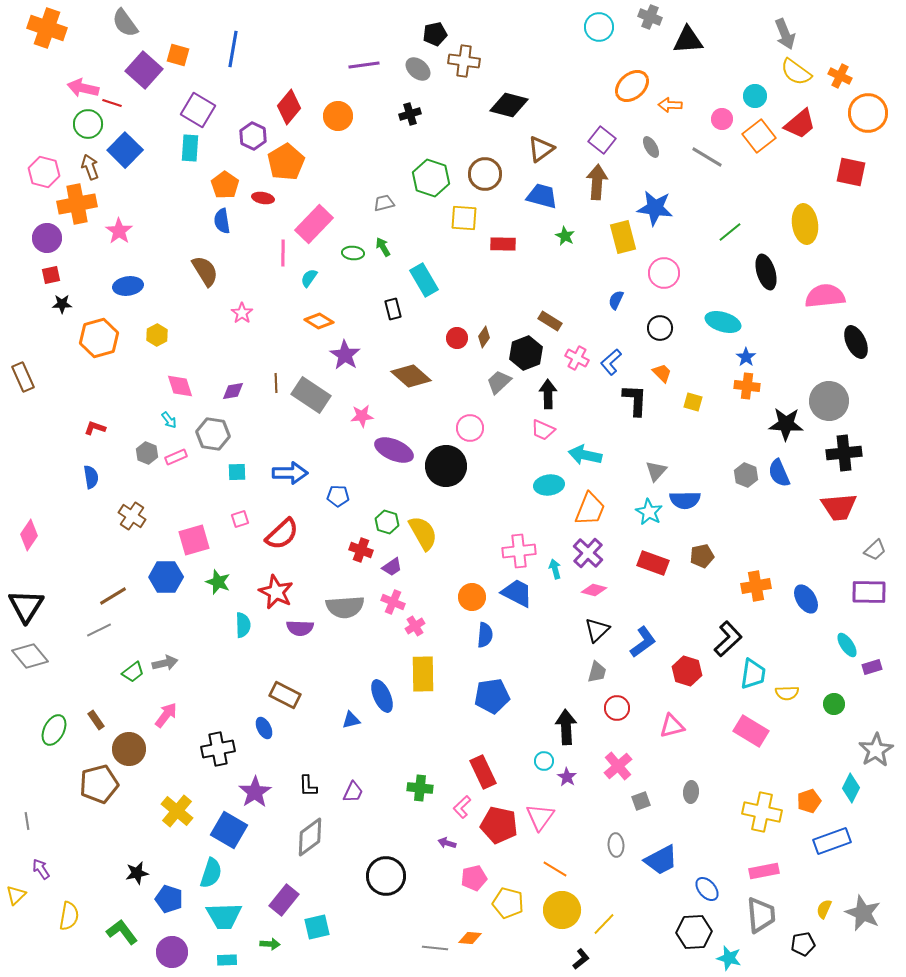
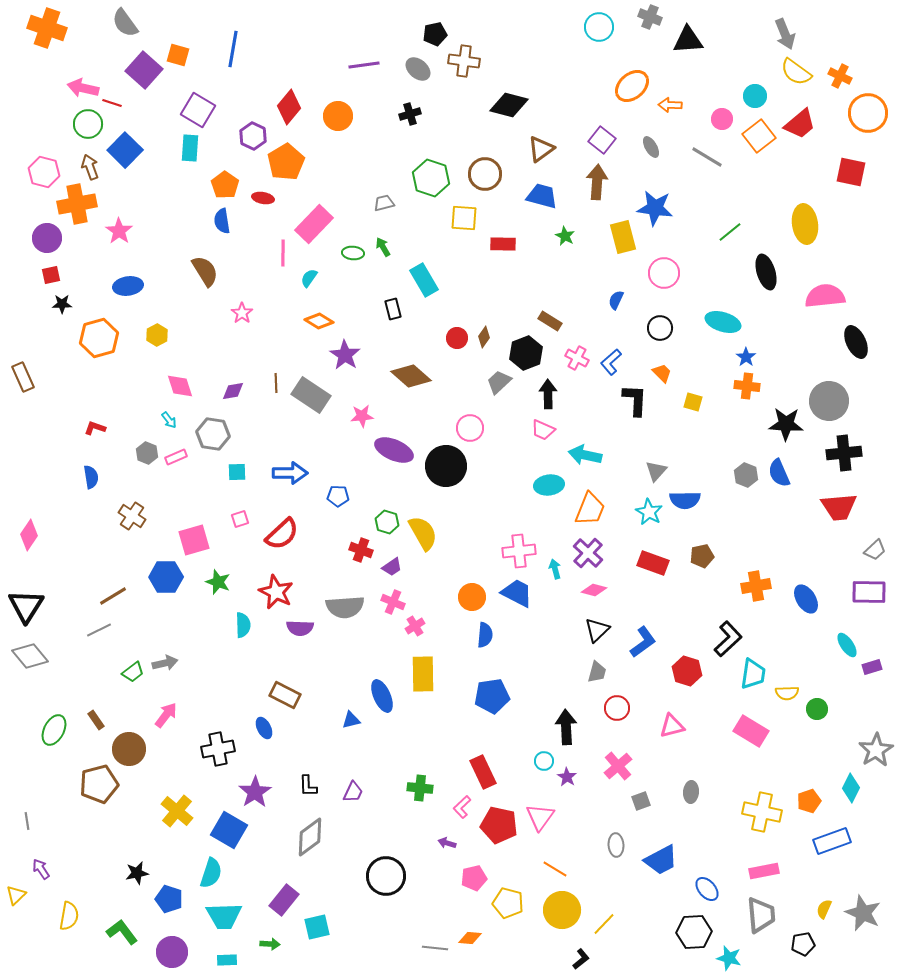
green circle at (834, 704): moved 17 px left, 5 px down
